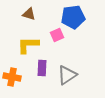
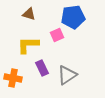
purple rectangle: rotated 28 degrees counterclockwise
orange cross: moved 1 px right, 1 px down
